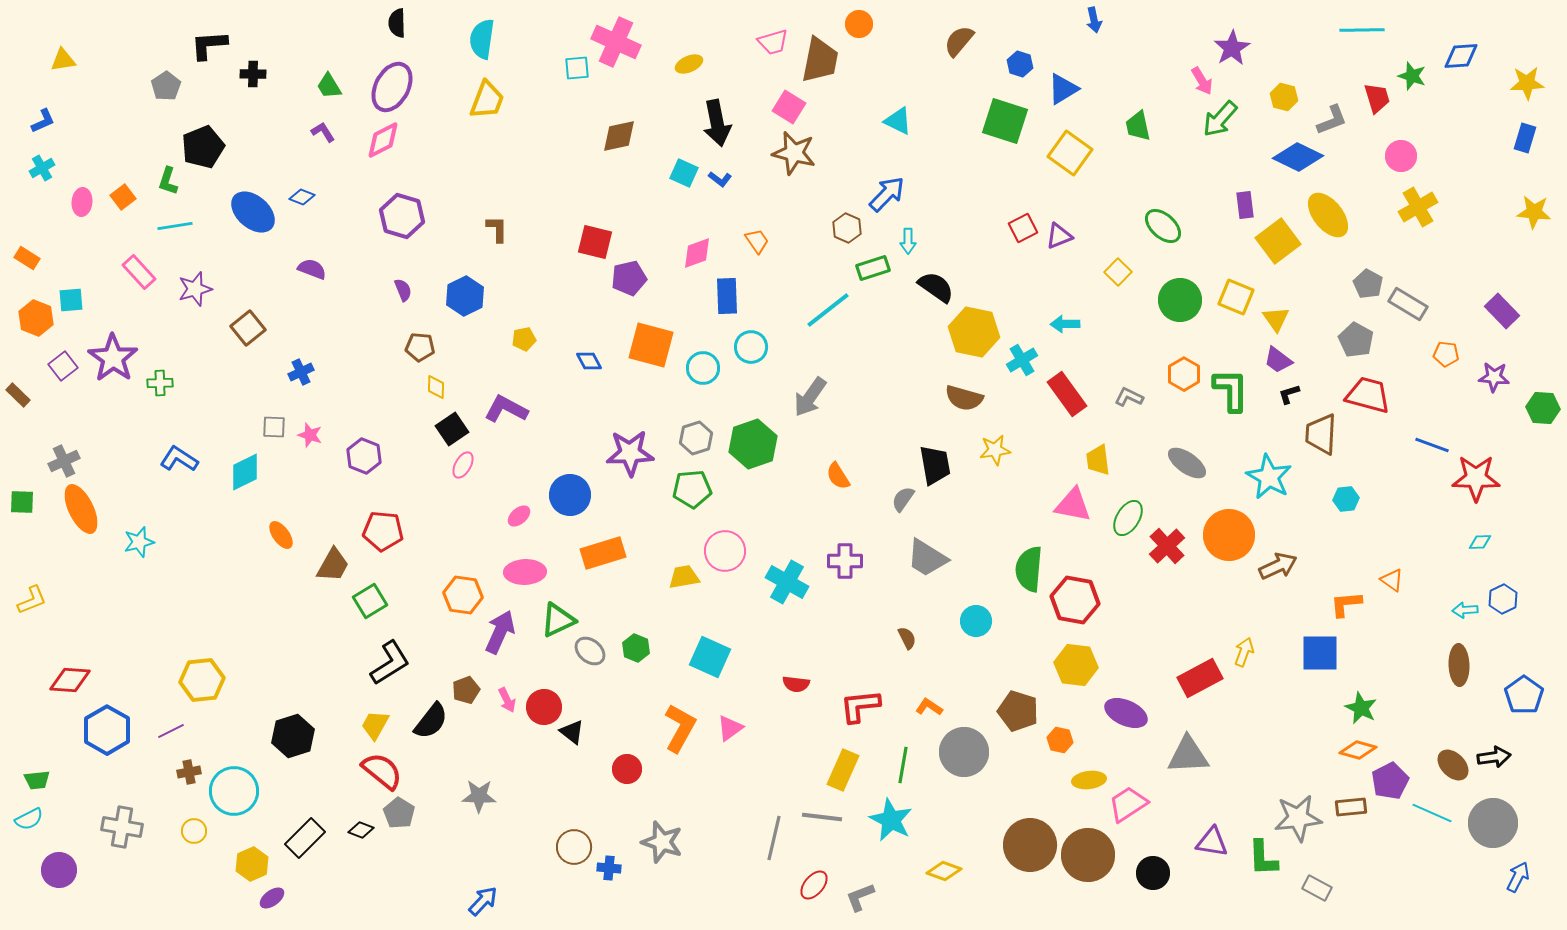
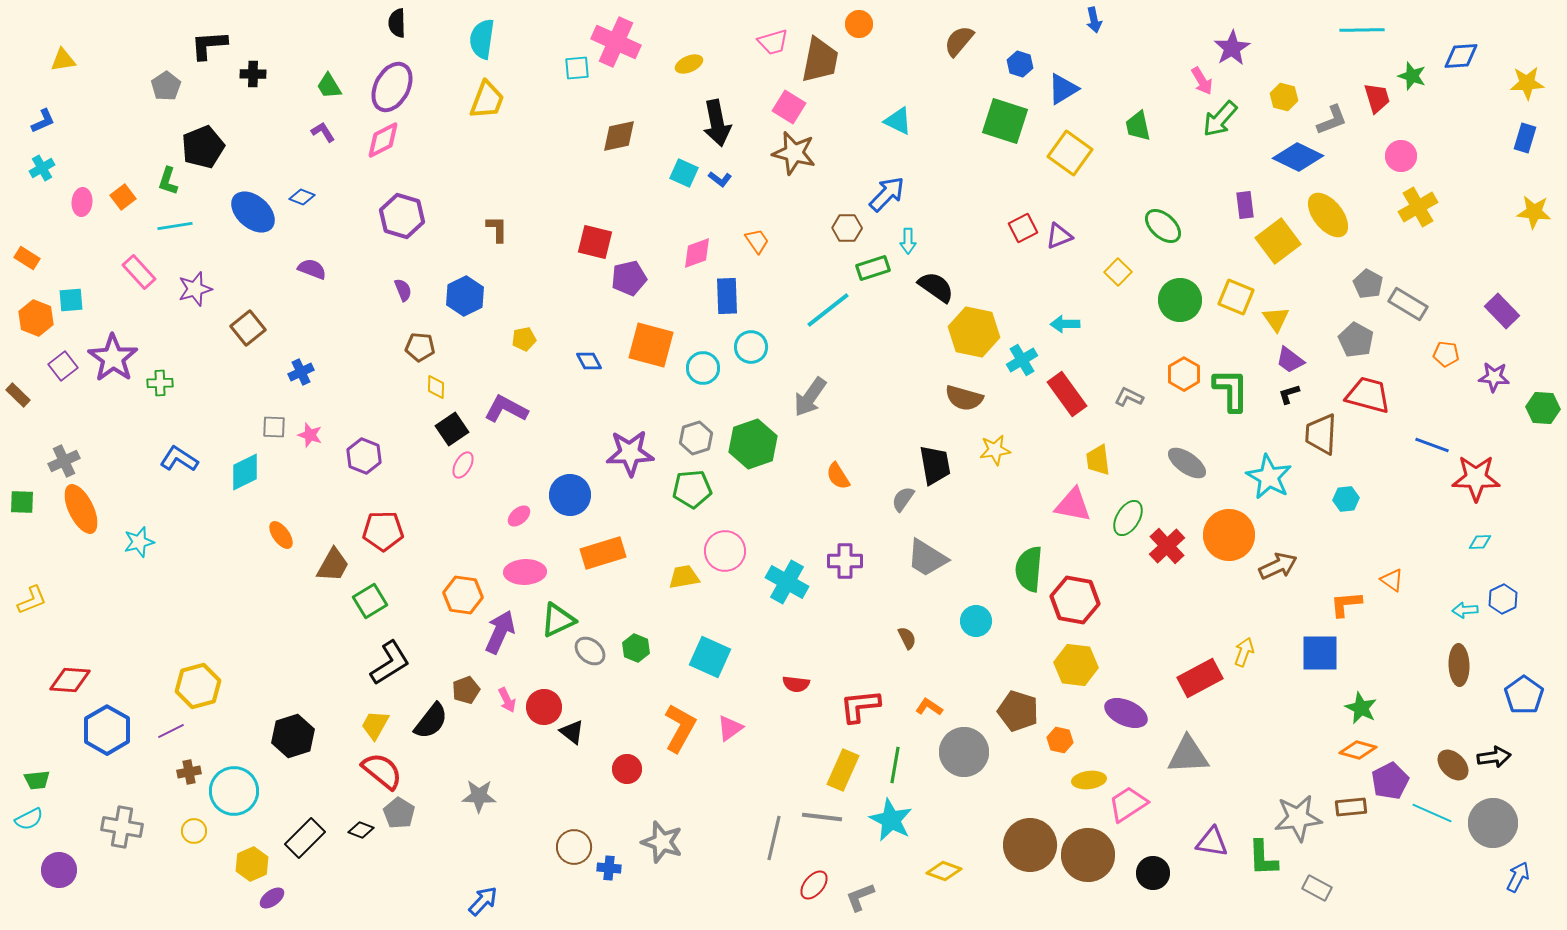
brown hexagon at (847, 228): rotated 24 degrees counterclockwise
purple trapezoid at (1278, 360): moved 12 px right
red pentagon at (383, 531): rotated 6 degrees counterclockwise
yellow hexagon at (202, 680): moved 4 px left, 6 px down; rotated 9 degrees counterclockwise
green line at (903, 765): moved 8 px left
